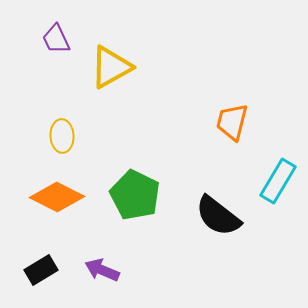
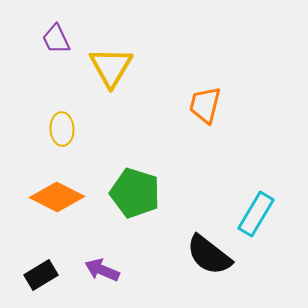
yellow triangle: rotated 30 degrees counterclockwise
orange trapezoid: moved 27 px left, 17 px up
yellow ellipse: moved 7 px up
cyan rectangle: moved 22 px left, 33 px down
green pentagon: moved 2 px up; rotated 9 degrees counterclockwise
black semicircle: moved 9 px left, 39 px down
black rectangle: moved 5 px down
